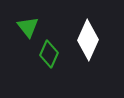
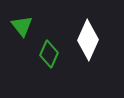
green triangle: moved 6 px left, 1 px up
